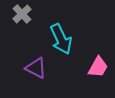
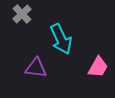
purple triangle: rotated 20 degrees counterclockwise
